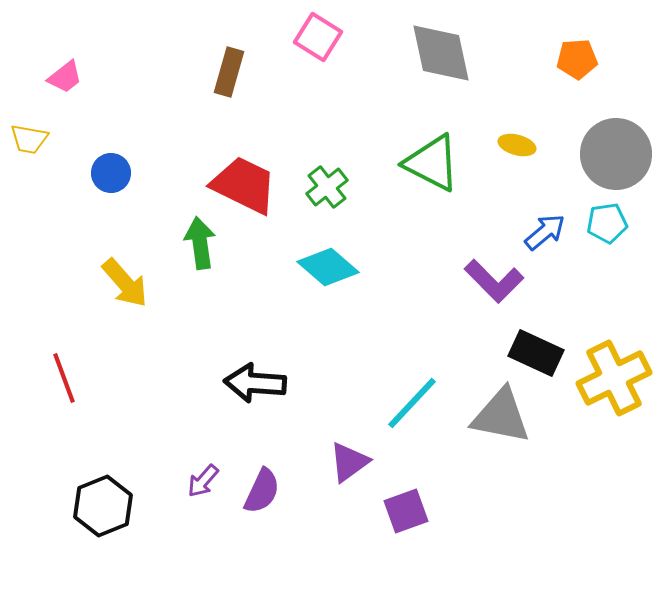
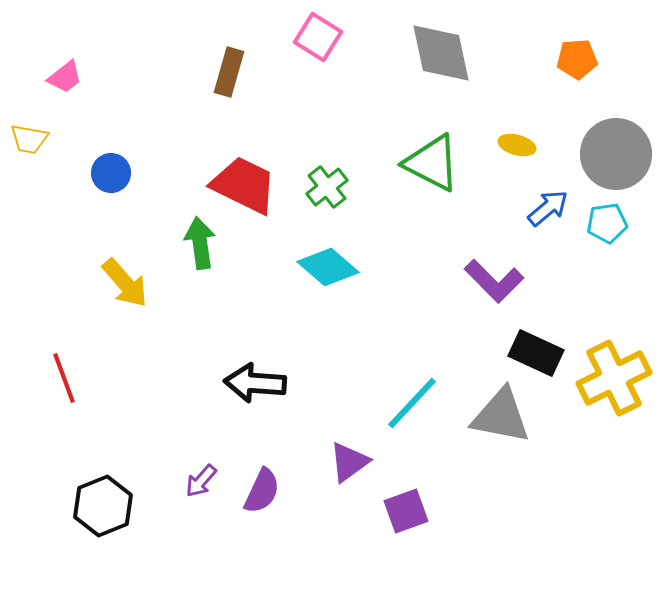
blue arrow: moved 3 px right, 24 px up
purple arrow: moved 2 px left
